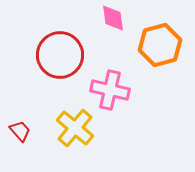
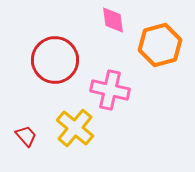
pink diamond: moved 2 px down
red circle: moved 5 px left, 5 px down
red trapezoid: moved 6 px right, 5 px down
